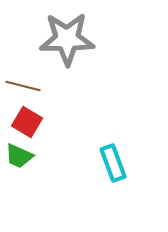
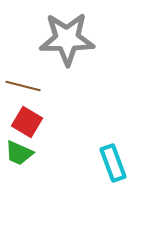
green trapezoid: moved 3 px up
